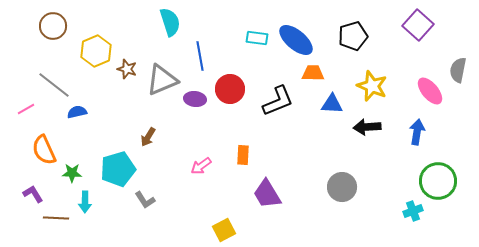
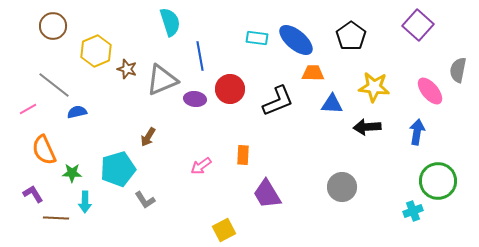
black pentagon: moved 2 px left; rotated 20 degrees counterclockwise
yellow star: moved 2 px right, 1 px down; rotated 16 degrees counterclockwise
pink line: moved 2 px right
